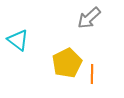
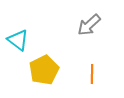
gray arrow: moved 7 px down
yellow pentagon: moved 23 px left, 7 px down
